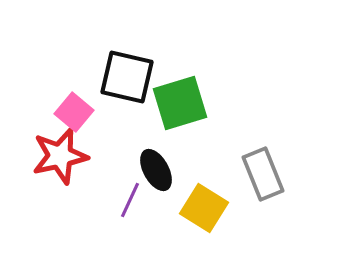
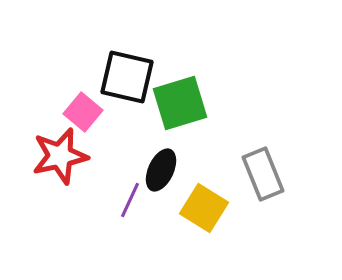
pink square: moved 9 px right
black ellipse: moved 5 px right; rotated 54 degrees clockwise
